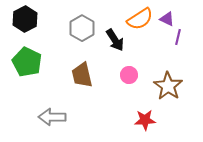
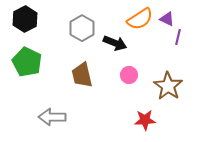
black arrow: moved 3 px down; rotated 35 degrees counterclockwise
